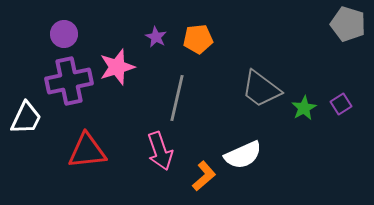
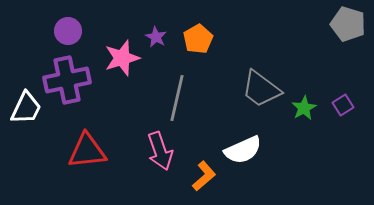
purple circle: moved 4 px right, 3 px up
orange pentagon: rotated 24 degrees counterclockwise
pink star: moved 5 px right, 9 px up
purple cross: moved 2 px left, 1 px up
purple square: moved 2 px right, 1 px down
white trapezoid: moved 10 px up
white semicircle: moved 5 px up
